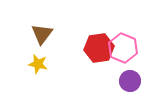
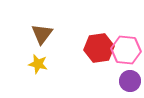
pink hexagon: moved 3 px right, 2 px down; rotated 16 degrees counterclockwise
